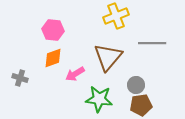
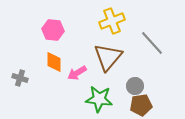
yellow cross: moved 4 px left, 5 px down
gray line: rotated 48 degrees clockwise
orange diamond: moved 1 px right, 4 px down; rotated 70 degrees counterclockwise
pink arrow: moved 2 px right, 1 px up
gray circle: moved 1 px left, 1 px down
